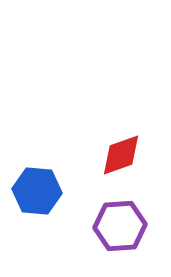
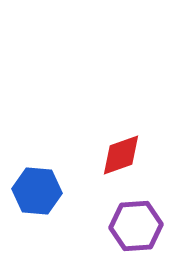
purple hexagon: moved 16 px right
